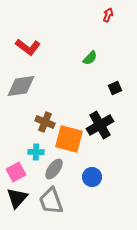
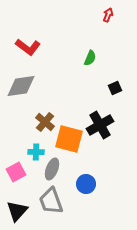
green semicircle: rotated 21 degrees counterclockwise
brown cross: rotated 18 degrees clockwise
gray ellipse: moved 2 px left; rotated 15 degrees counterclockwise
blue circle: moved 6 px left, 7 px down
black triangle: moved 13 px down
